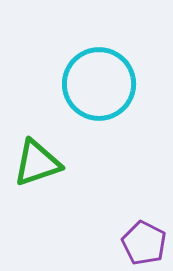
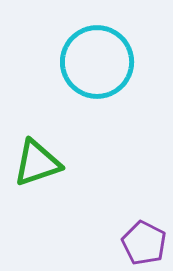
cyan circle: moved 2 px left, 22 px up
